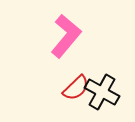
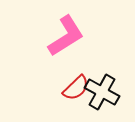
pink L-shape: rotated 18 degrees clockwise
